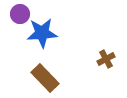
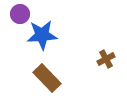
blue star: moved 2 px down
brown rectangle: moved 2 px right
